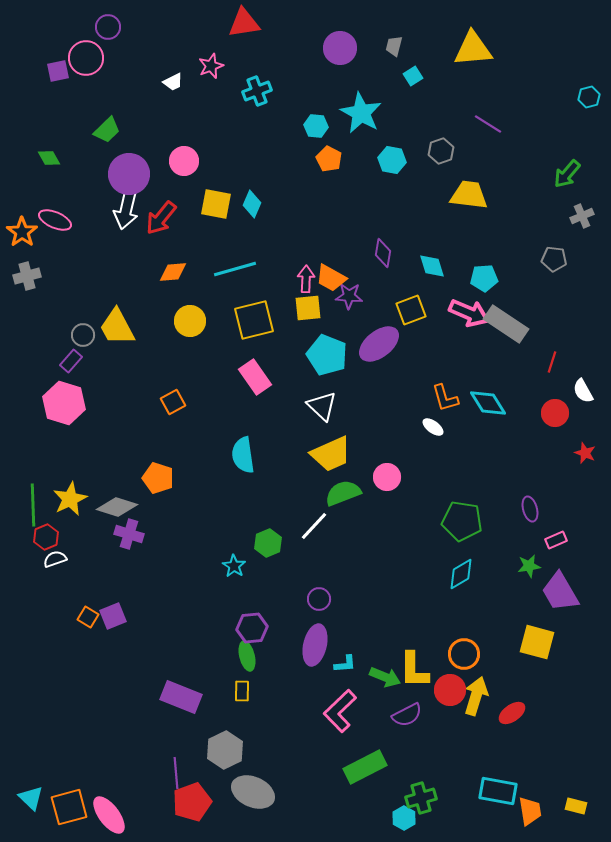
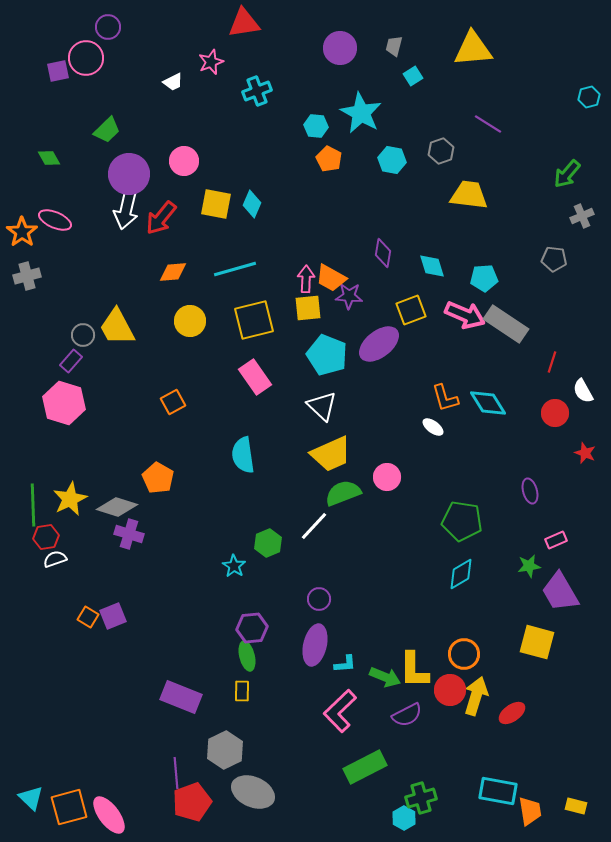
pink star at (211, 66): moved 4 px up
pink arrow at (469, 313): moved 4 px left, 2 px down
orange pentagon at (158, 478): rotated 12 degrees clockwise
purple ellipse at (530, 509): moved 18 px up
red hexagon at (46, 537): rotated 15 degrees clockwise
